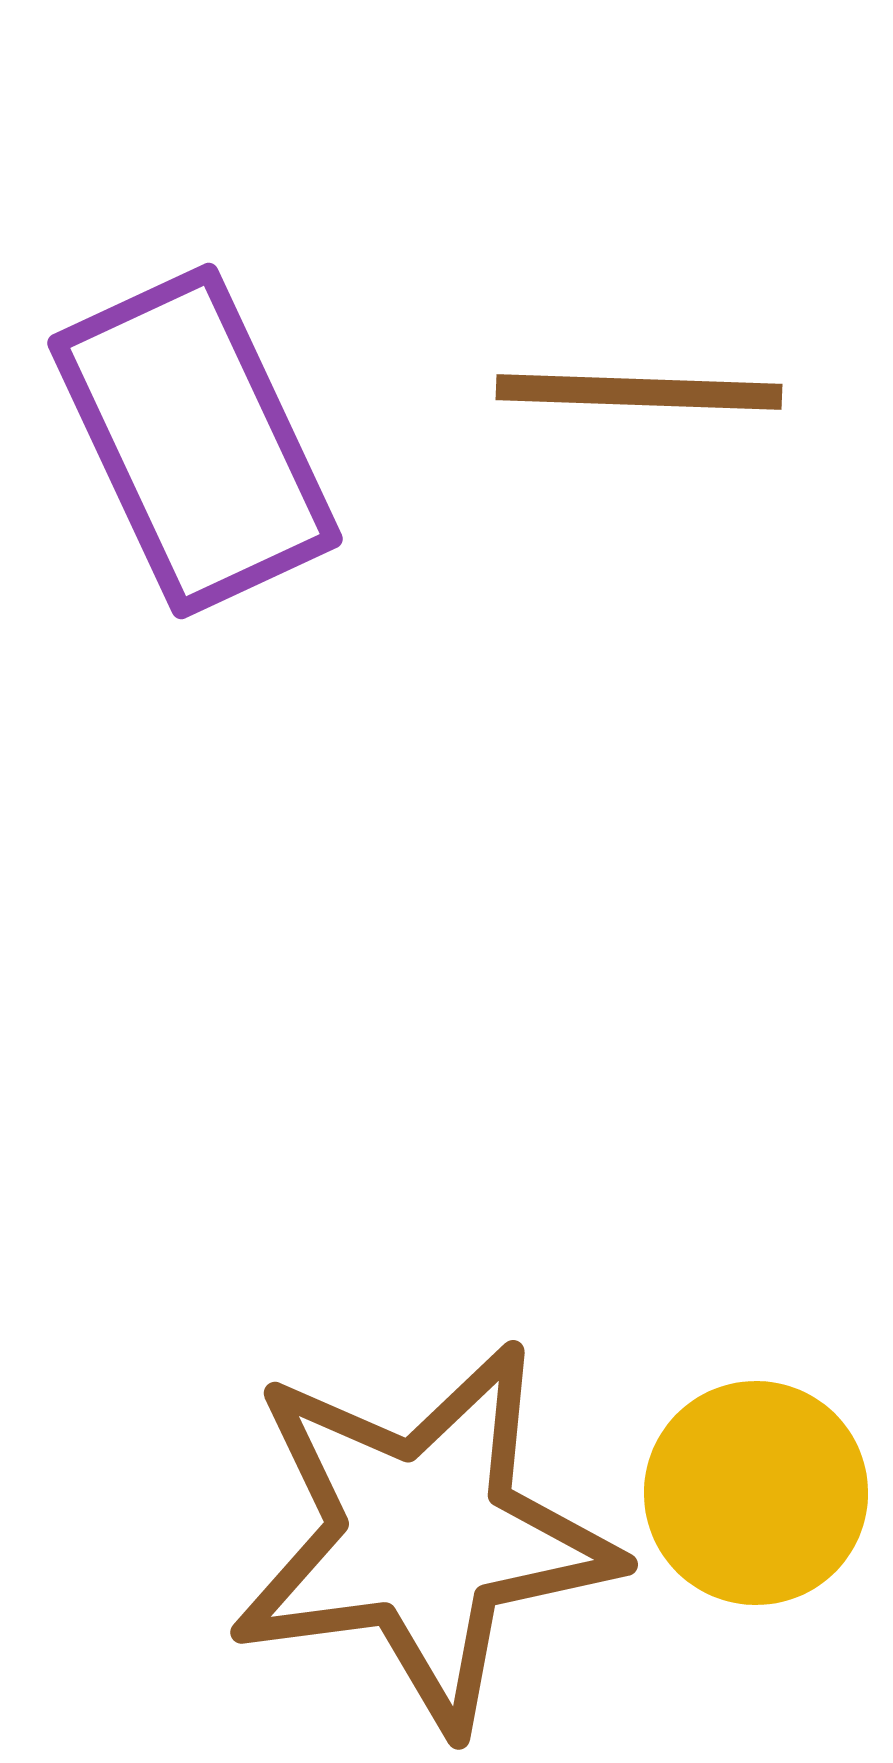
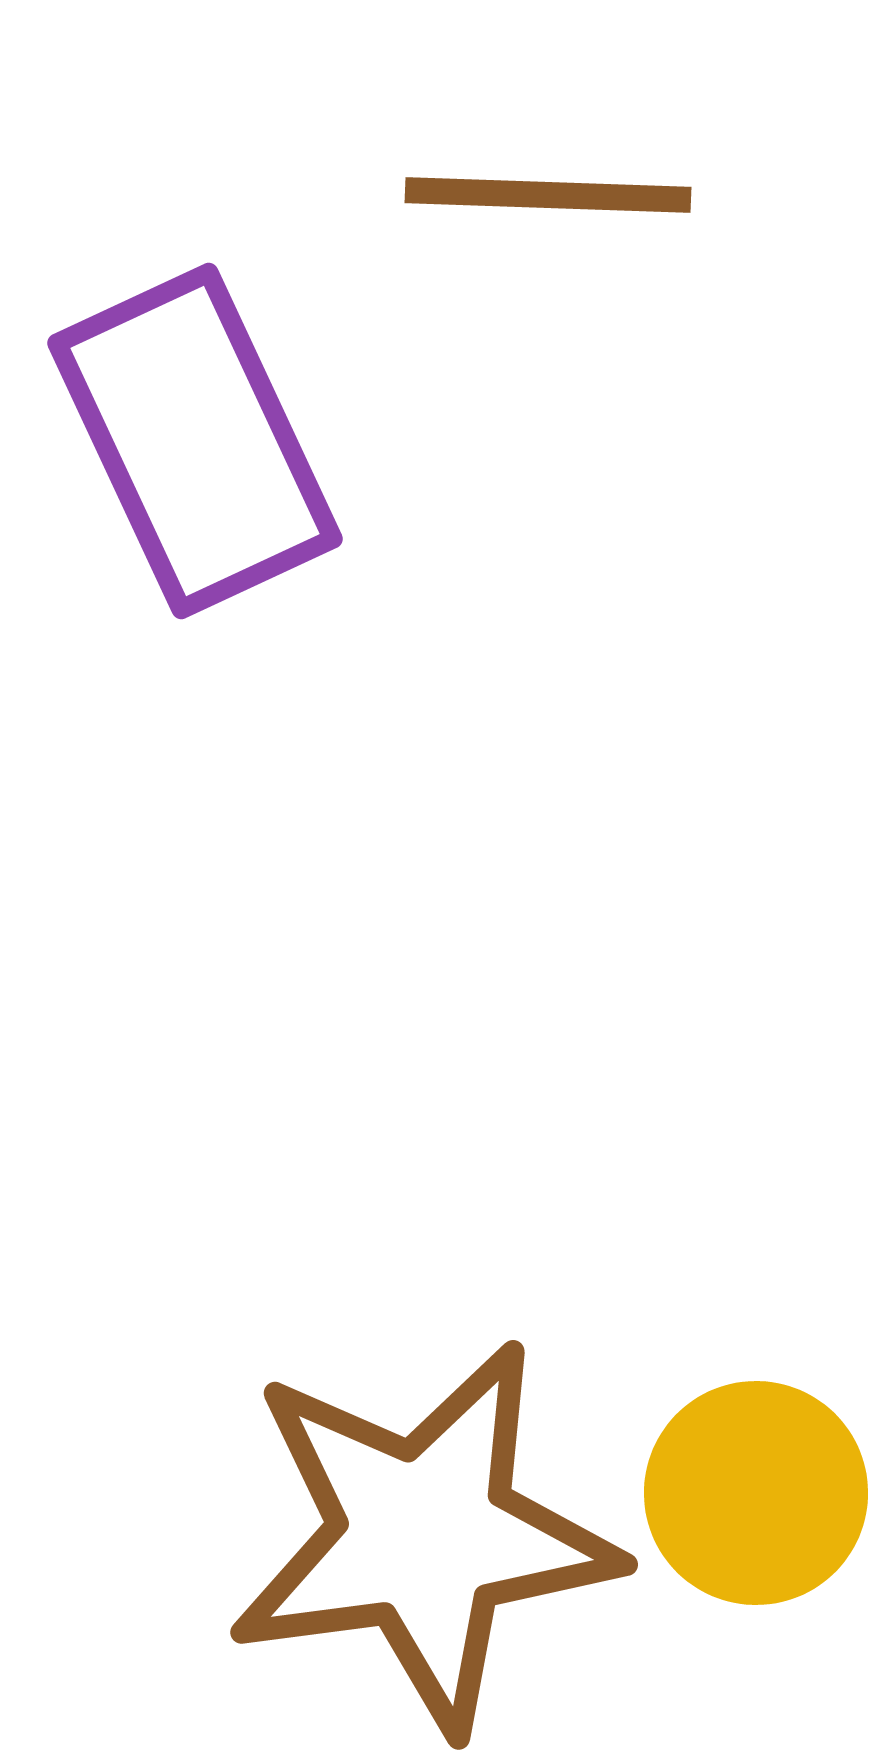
brown line: moved 91 px left, 197 px up
